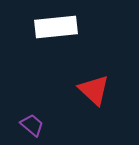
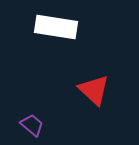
white rectangle: rotated 15 degrees clockwise
